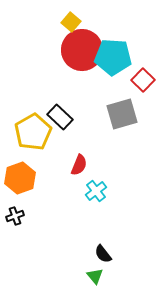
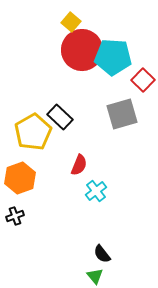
black semicircle: moved 1 px left
